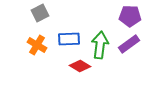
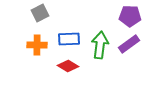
orange cross: rotated 30 degrees counterclockwise
red diamond: moved 12 px left
